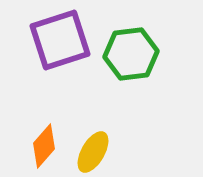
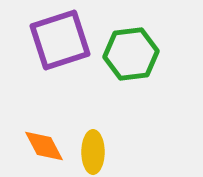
orange diamond: rotated 69 degrees counterclockwise
yellow ellipse: rotated 30 degrees counterclockwise
